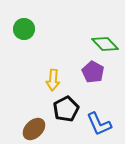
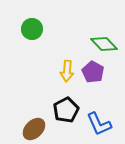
green circle: moved 8 px right
green diamond: moved 1 px left
yellow arrow: moved 14 px right, 9 px up
black pentagon: moved 1 px down
